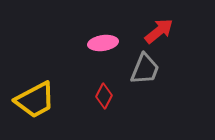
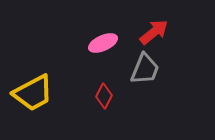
red arrow: moved 5 px left, 1 px down
pink ellipse: rotated 16 degrees counterclockwise
yellow trapezoid: moved 2 px left, 7 px up
